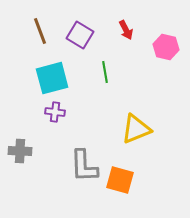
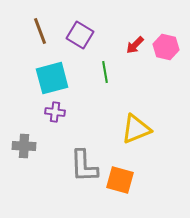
red arrow: moved 9 px right, 15 px down; rotated 72 degrees clockwise
gray cross: moved 4 px right, 5 px up
